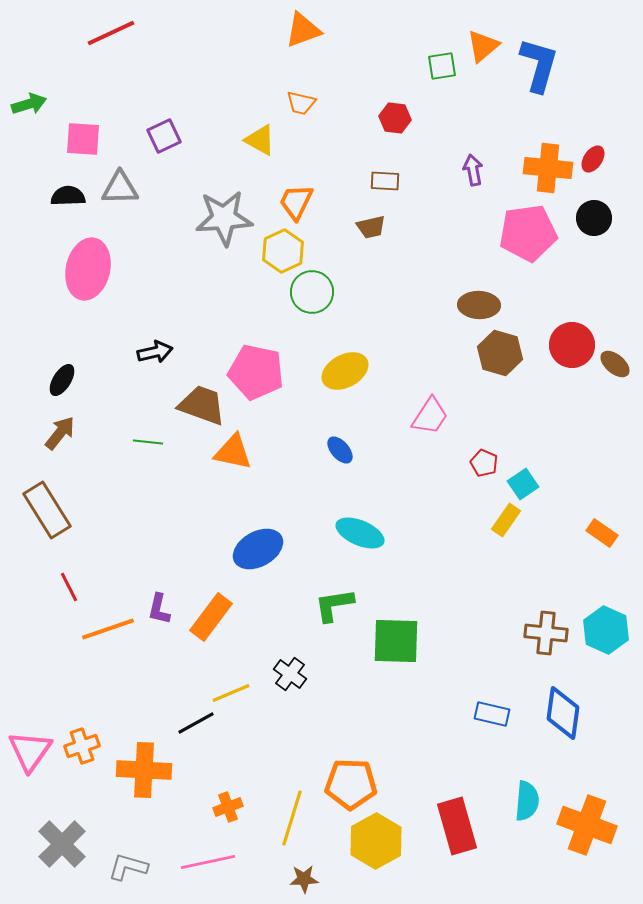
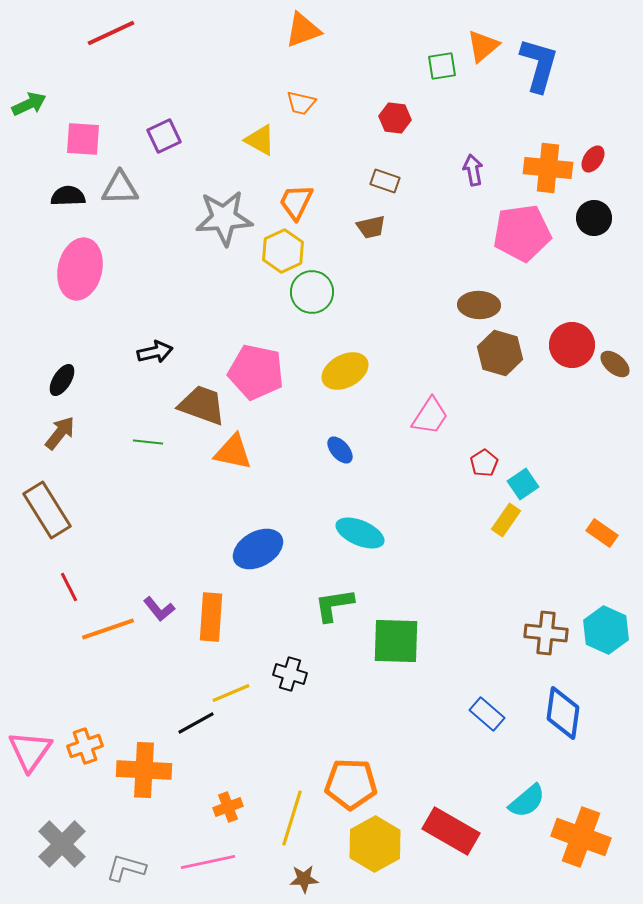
green arrow at (29, 104): rotated 8 degrees counterclockwise
brown rectangle at (385, 181): rotated 16 degrees clockwise
pink pentagon at (528, 233): moved 6 px left
pink ellipse at (88, 269): moved 8 px left
red pentagon at (484, 463): rotated 16 degrees clockwise
purple L-shape at (159, 609): rotated 52 degrees counterclockwise
orange rectangle at (211, 617): rotated 33 degrees counterclockwise
black cross at (290, 674): rotated 20 degrees counterclockwise
blue rectangle at (492, 714): moved 5 px left; rotated 28 degrees clockwise
orange cross at (82, 746): moved 3 px right
cyan semicircle at (527, 801): rotated 45 degrees clockwise
orange cross at (587, 825): moved 6 px left, 12 px down
red rectangle at (457, 826): moved 6 px left, 5 px down; rotated 44 degrees counterclockwise
yellow hexagon at (376, 841): moved 1 px left, 3 px down
gray L-shape at (128, 867): moved 2 px left, 1 px down
